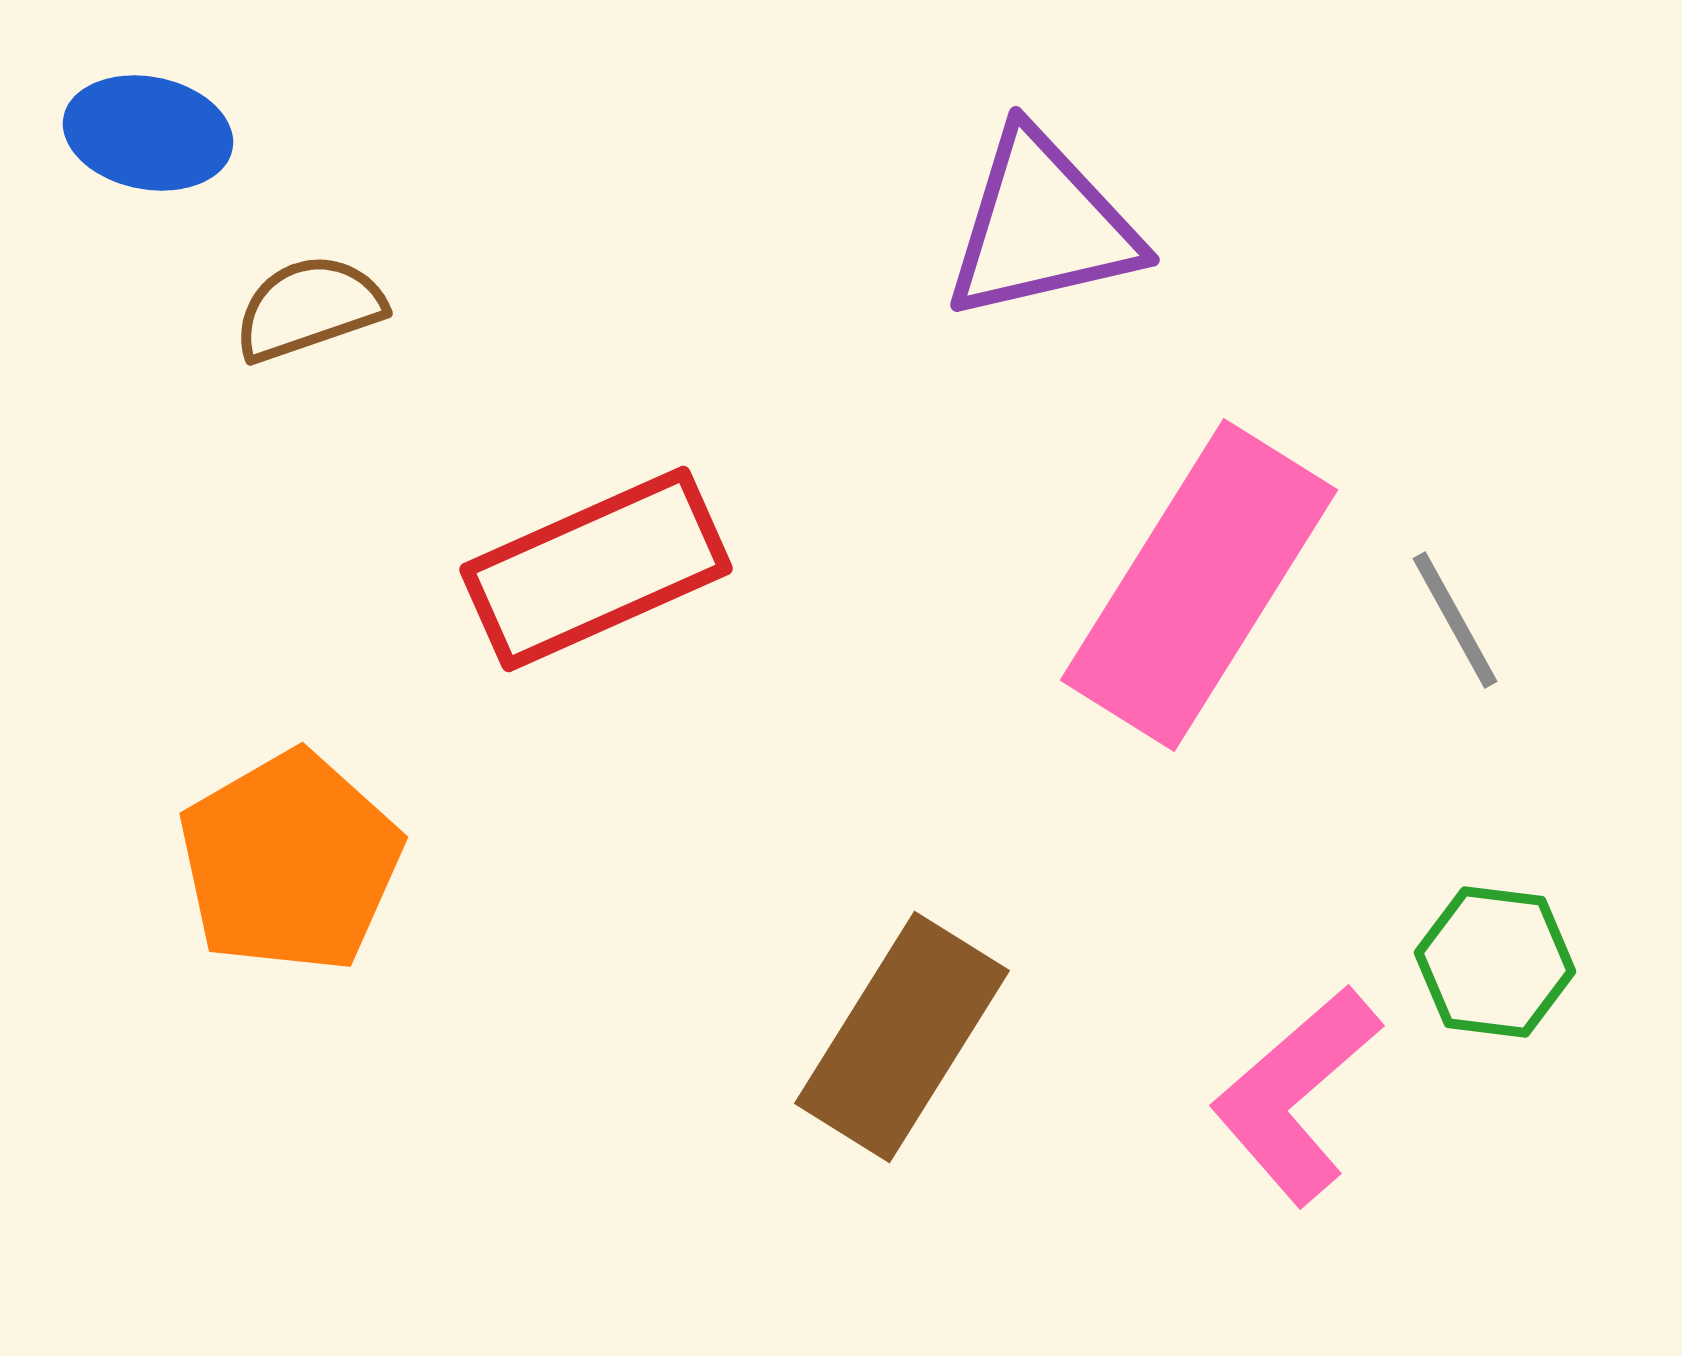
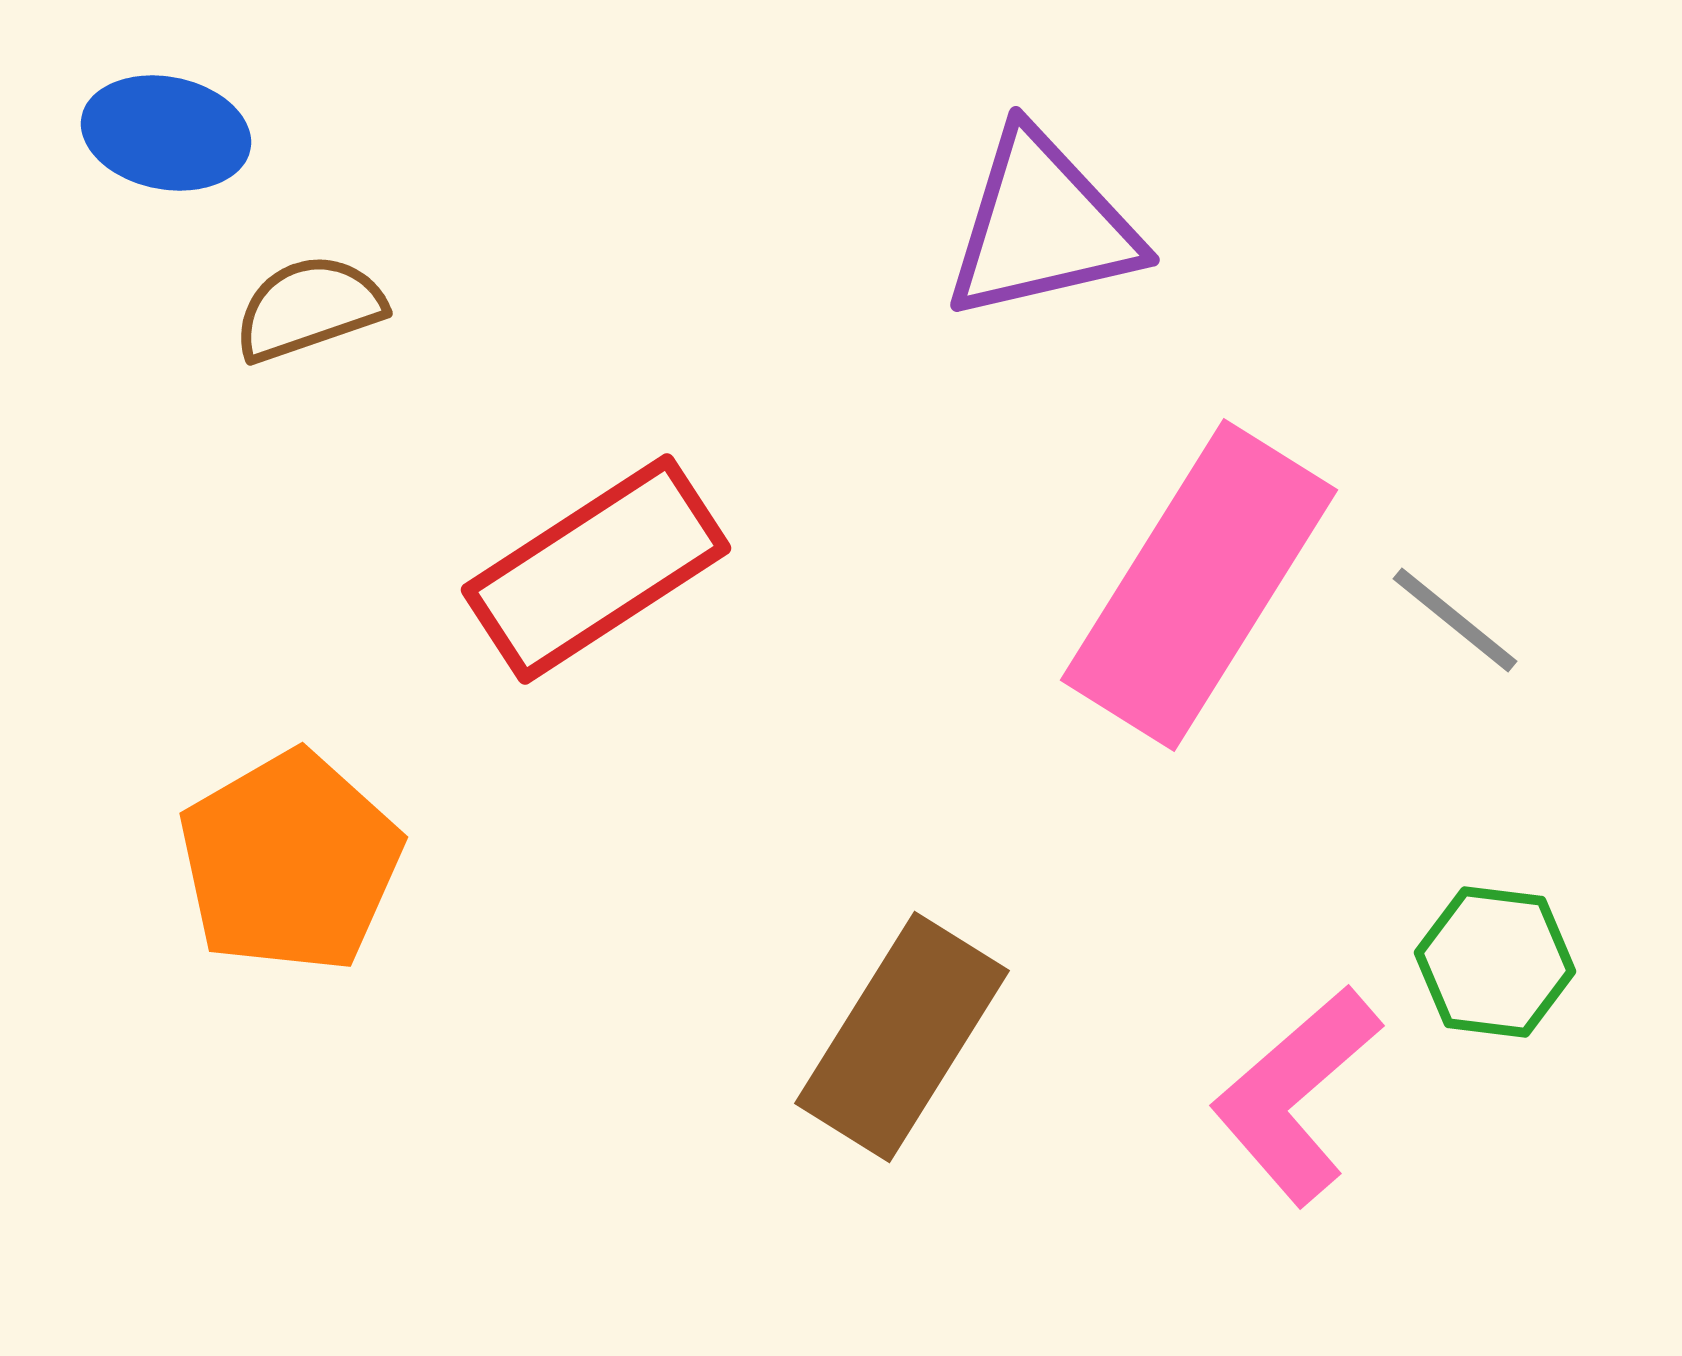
blue ellipse: moved 18 px right
red rectangle: rotated 9 degrees counterclockwise
gray line: rotated 22 degrees counterclockwise
